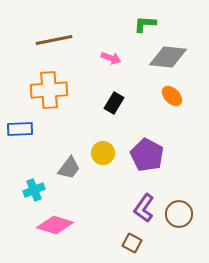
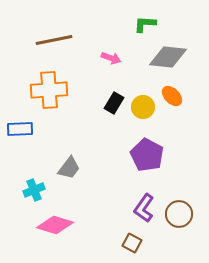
yellow circle: moved 40 px right, 46 px up
